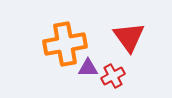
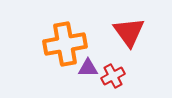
red triangle: moved 5 px up
